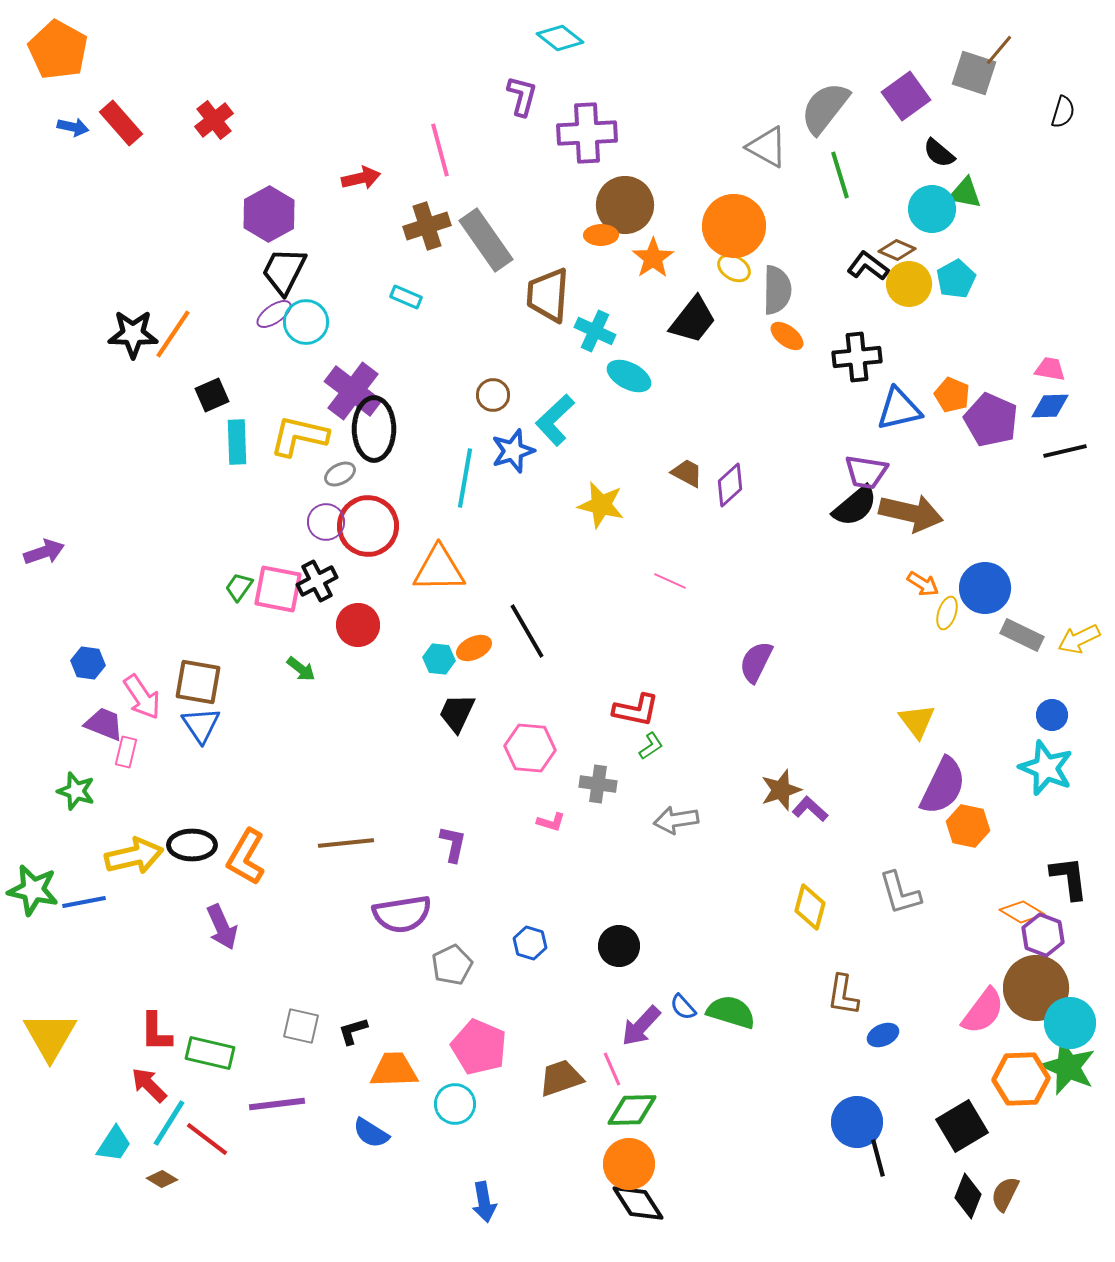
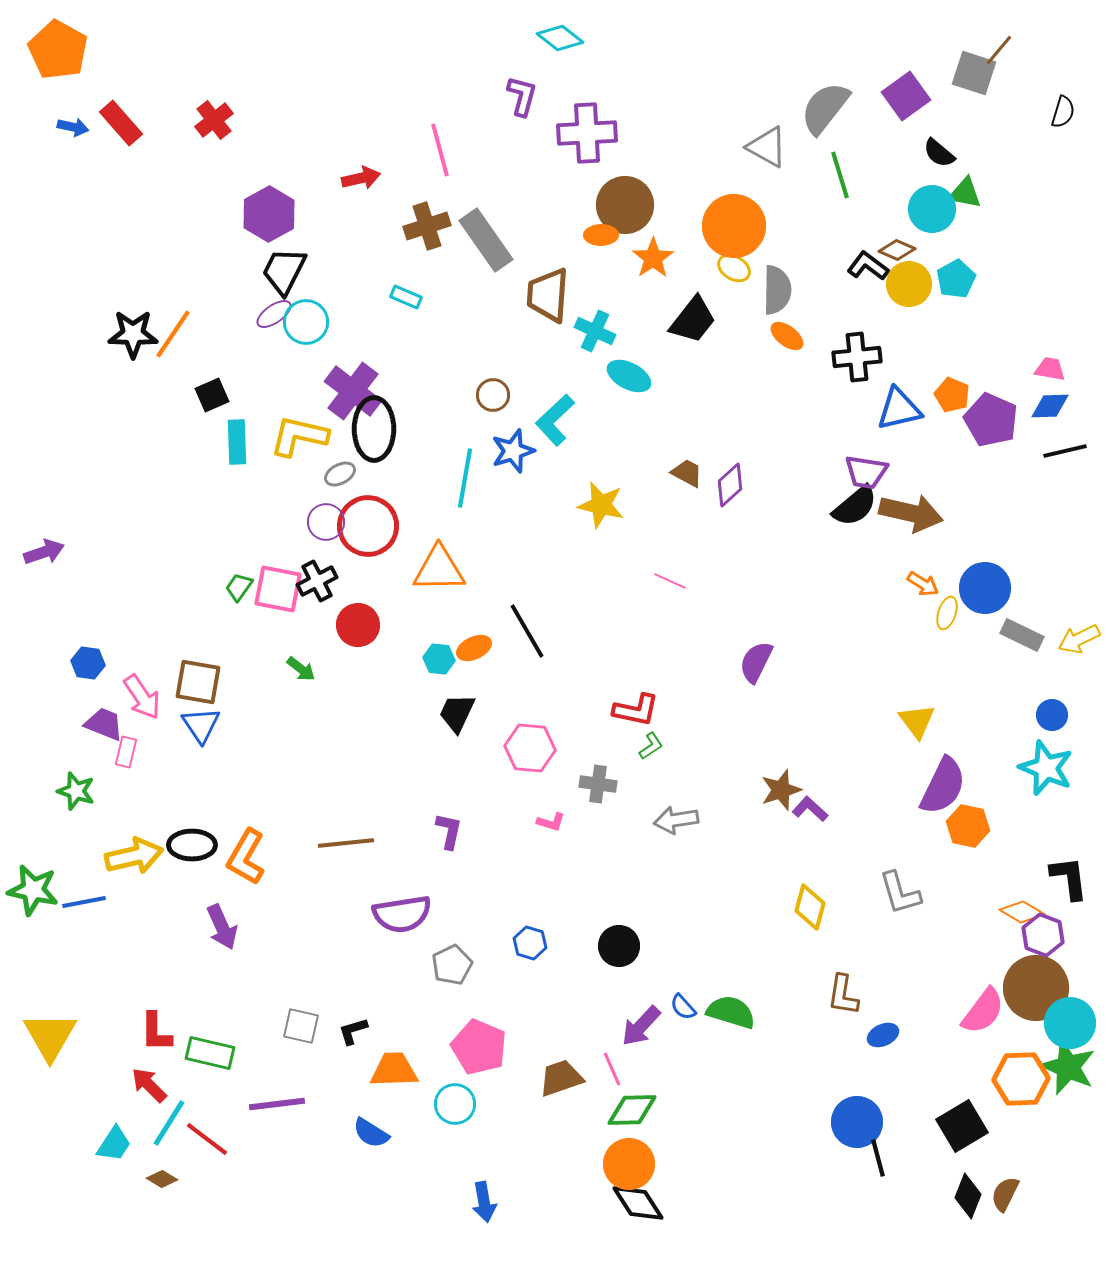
purple L-shape at (453, 844): moved 4 px left, 13 px up
